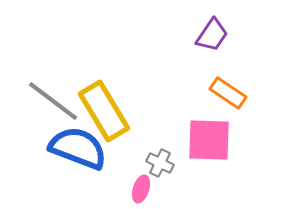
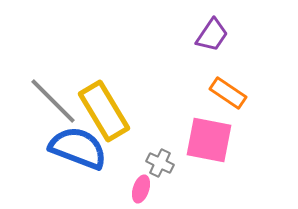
gray line: rotated 8 degrees clockwise
pink square: rotated 9 degrees clockwise
